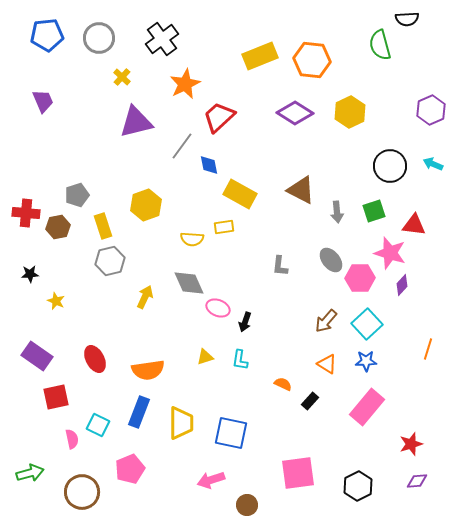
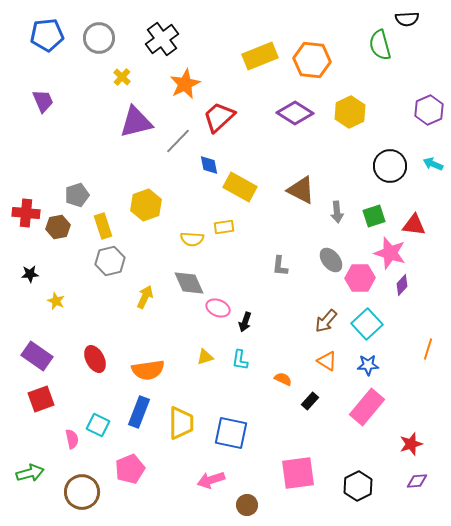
purple hexagon at (431, 110): moved 2 px left
gray line at (182, 146): moved 4 px left, 5 px up; rotated 8 degrees clockwise
yellow rectangle at (240, 194): moved 7 px up
green square at (374, 211): moved 5 px down
blue star at (366, 361): moved 2 px right, 4 px down
orange triangle at (327, 364): moved 3 px up
orange semicircle at (283, 384): moved 5 px up
red square at (56, 397): moved 15 px left, 2 px down; rotated 8 degrees counterclockwise
